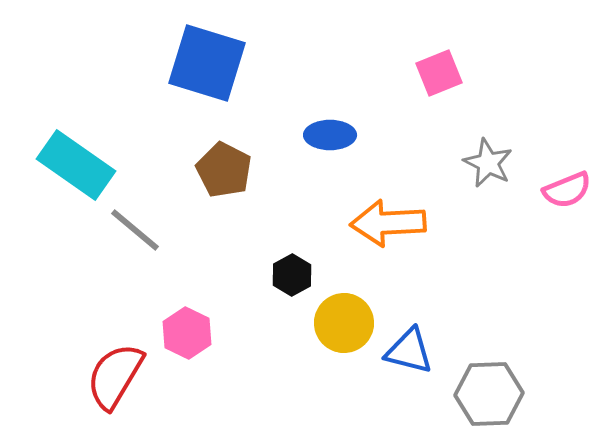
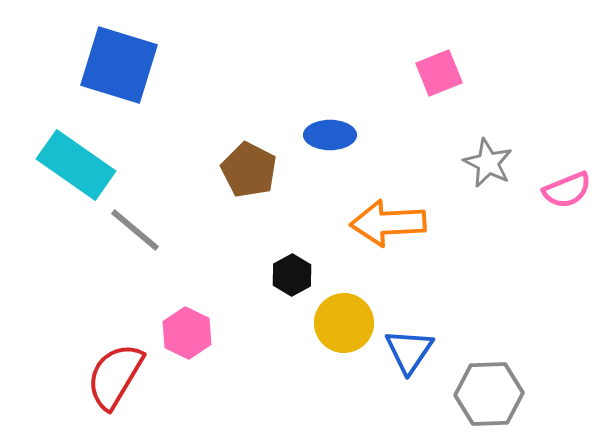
blue square: moved 88 px left, 2 px down
brown pentagon: moved 25 px right
blue triangle: rotated 50 degrees clockwise
